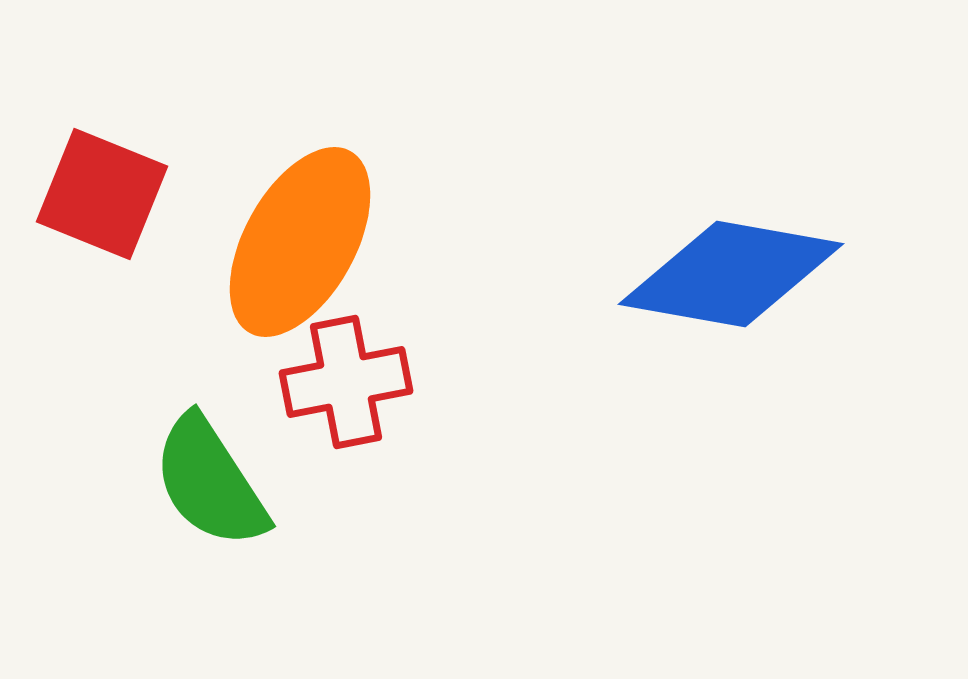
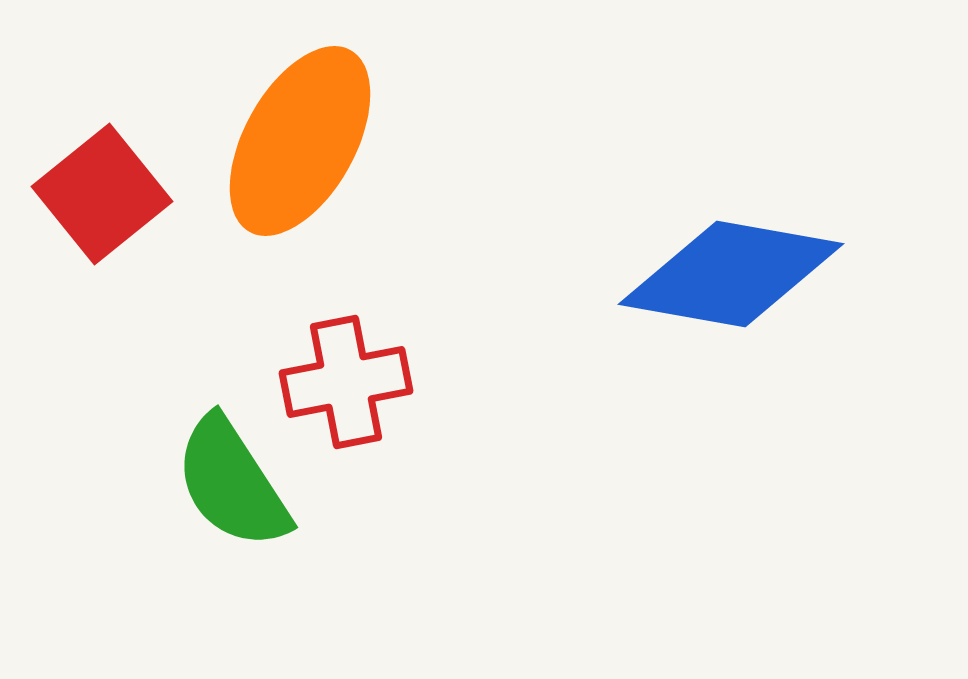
red square: rotated 29 degrees clockwise
orange ellipse: moved 101 px up
green semicircle: moved 22 px right, 1 px down
